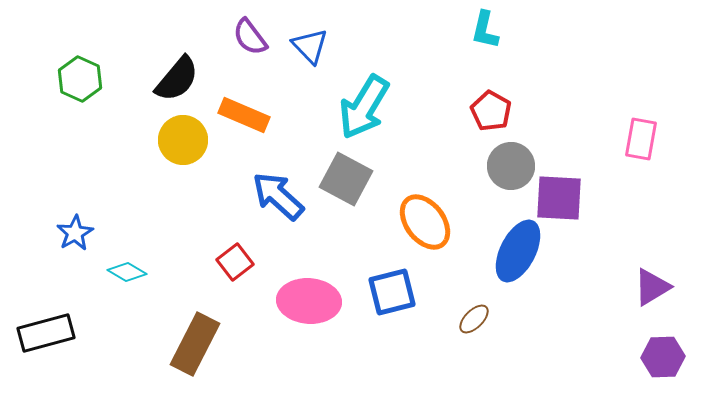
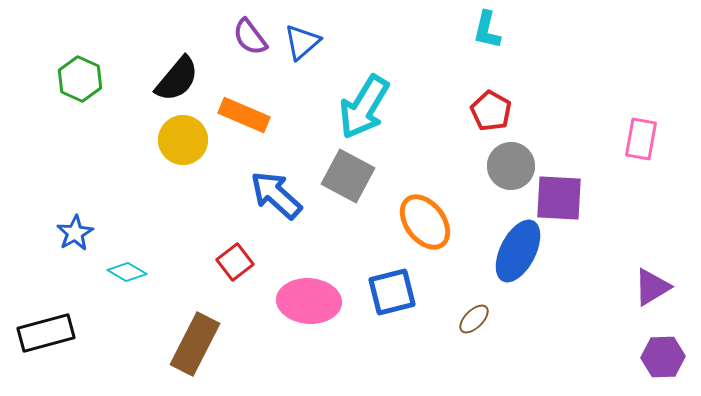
cyan L-shape: moved 2 px right
blue triangle: moved 8 px left, 4 px up; rotated 33 degrees clockwise
gray square: moved 2 px right, 3 px up
blue arrow: moved 2 px left, 1 px up
